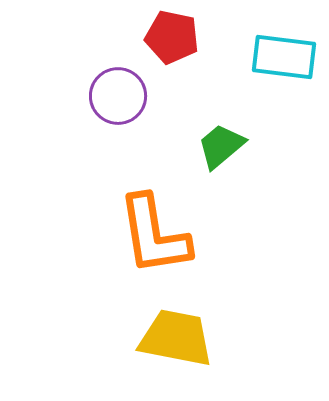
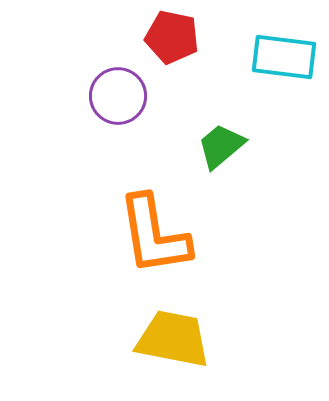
yellow trapezoid: moved 3 px left, 1 px down
